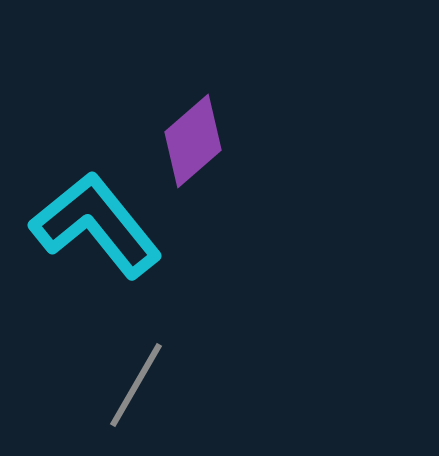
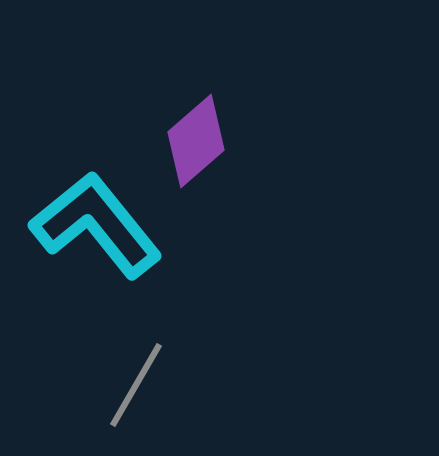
purple diamond: moved 3 px right
